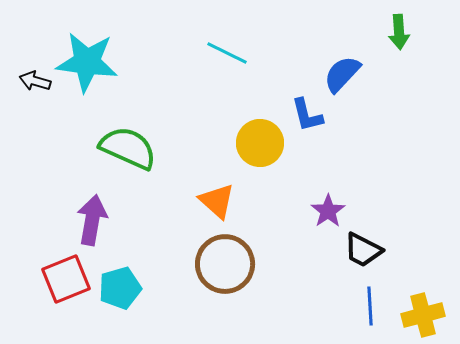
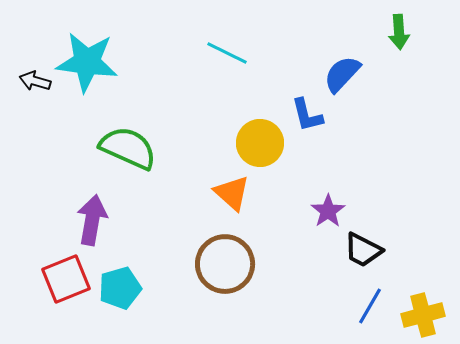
orange triangle: moved 15 px right, 8 px up
blue line: rotated 33 degrees clockwise
